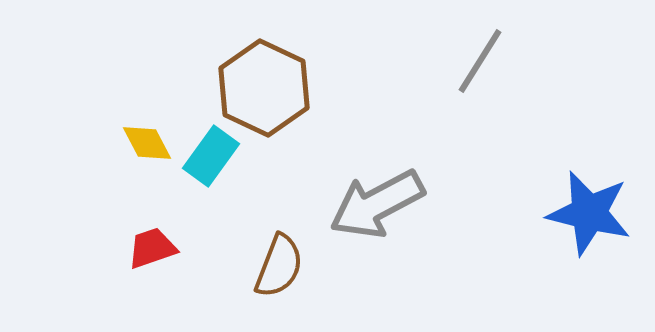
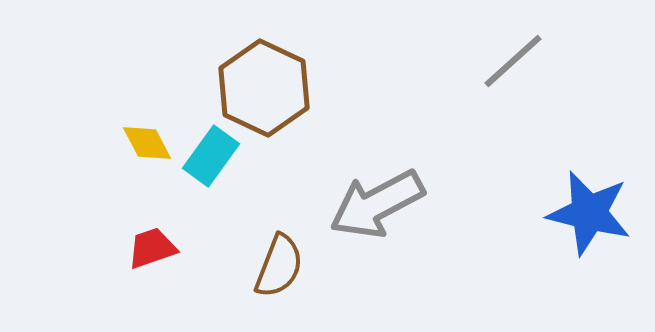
gray line: moved 33 px right; rotated 16 degrees clockwise
